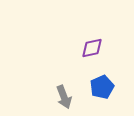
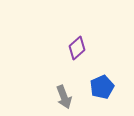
purple diamond: moved 15 px left; rotated 30 degrees counterclockwise
